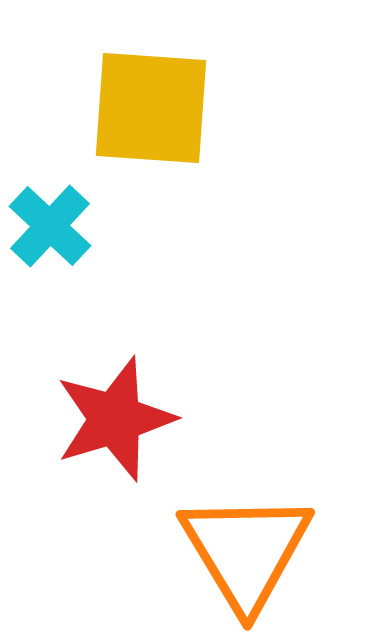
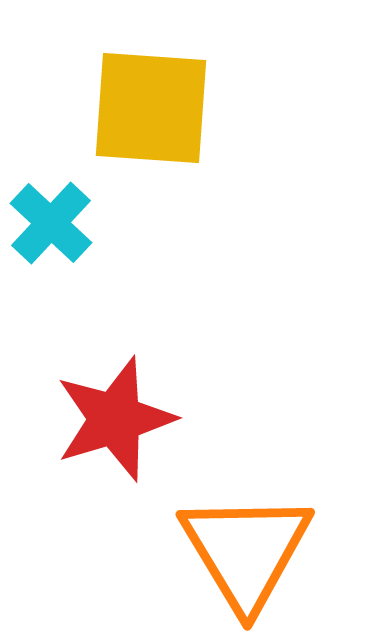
cyan cross: moved 1 px right, 3 px up
